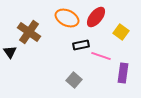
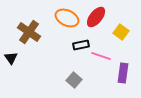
black triangle: moved 1 px right, 6 px down
